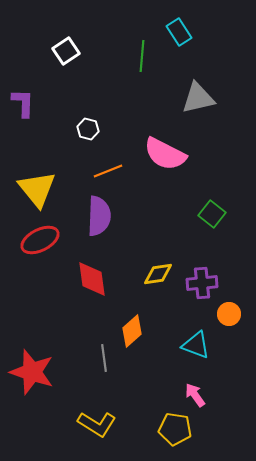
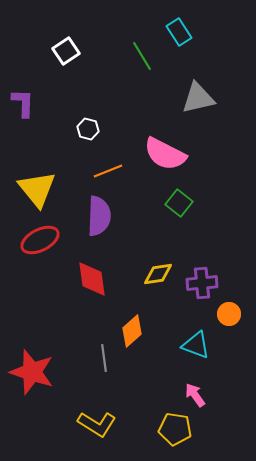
green line: rotated 36 degrees counterclockwise
green square: moved 33 px left, 11 px up
